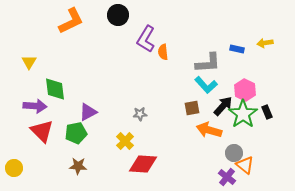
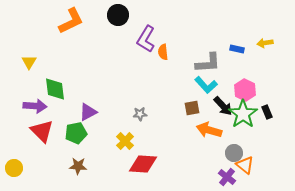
black arrow: rotated 95 degrees clockwise
